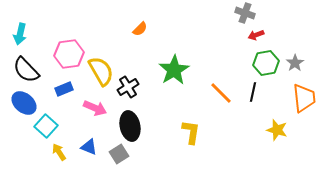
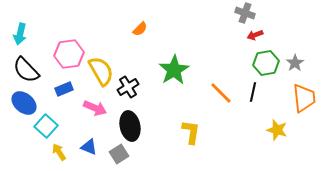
red arrow: moved 1 px left
